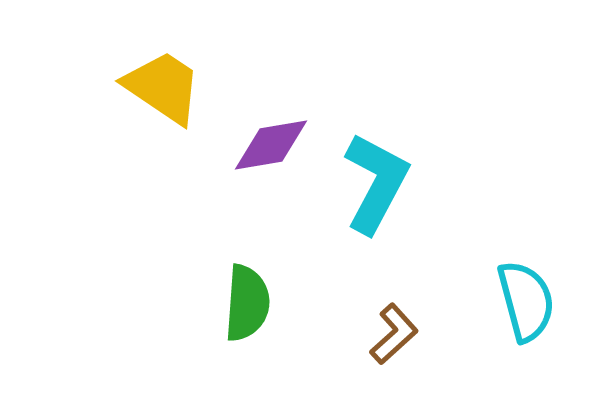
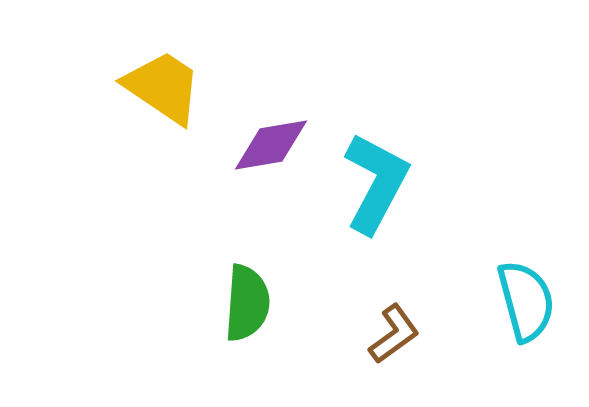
brown L-shape: rotated 6 degrees clockwise
